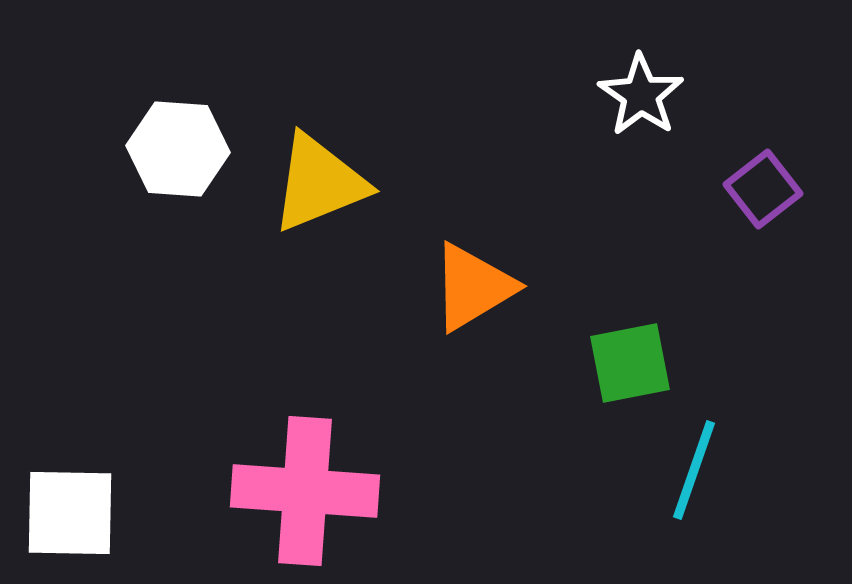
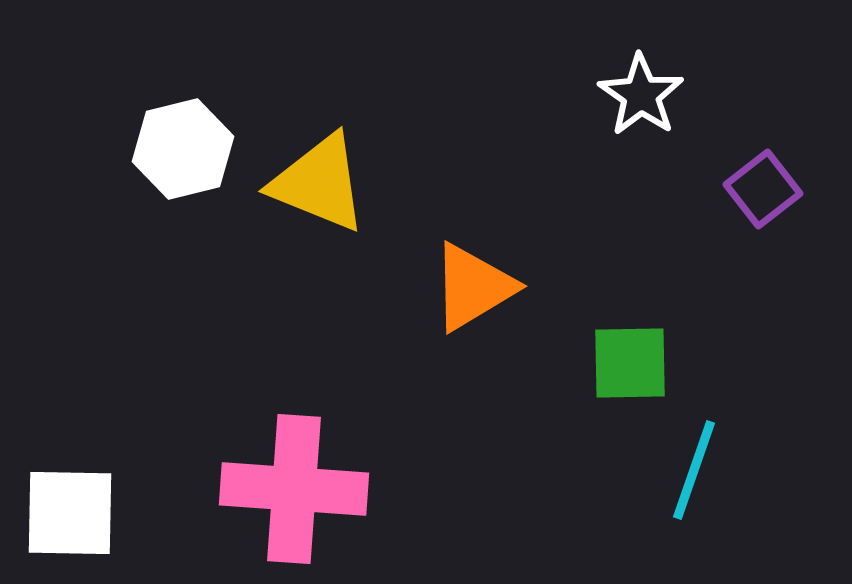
white hexagon: moved 5 px right; rotated 18 degrees counterclockwise
yellow triangle: rotated 44 degrees clockwise
green square: rotated 10 degrees clockwise
pink cross: moved 11 px left, 2 px up
